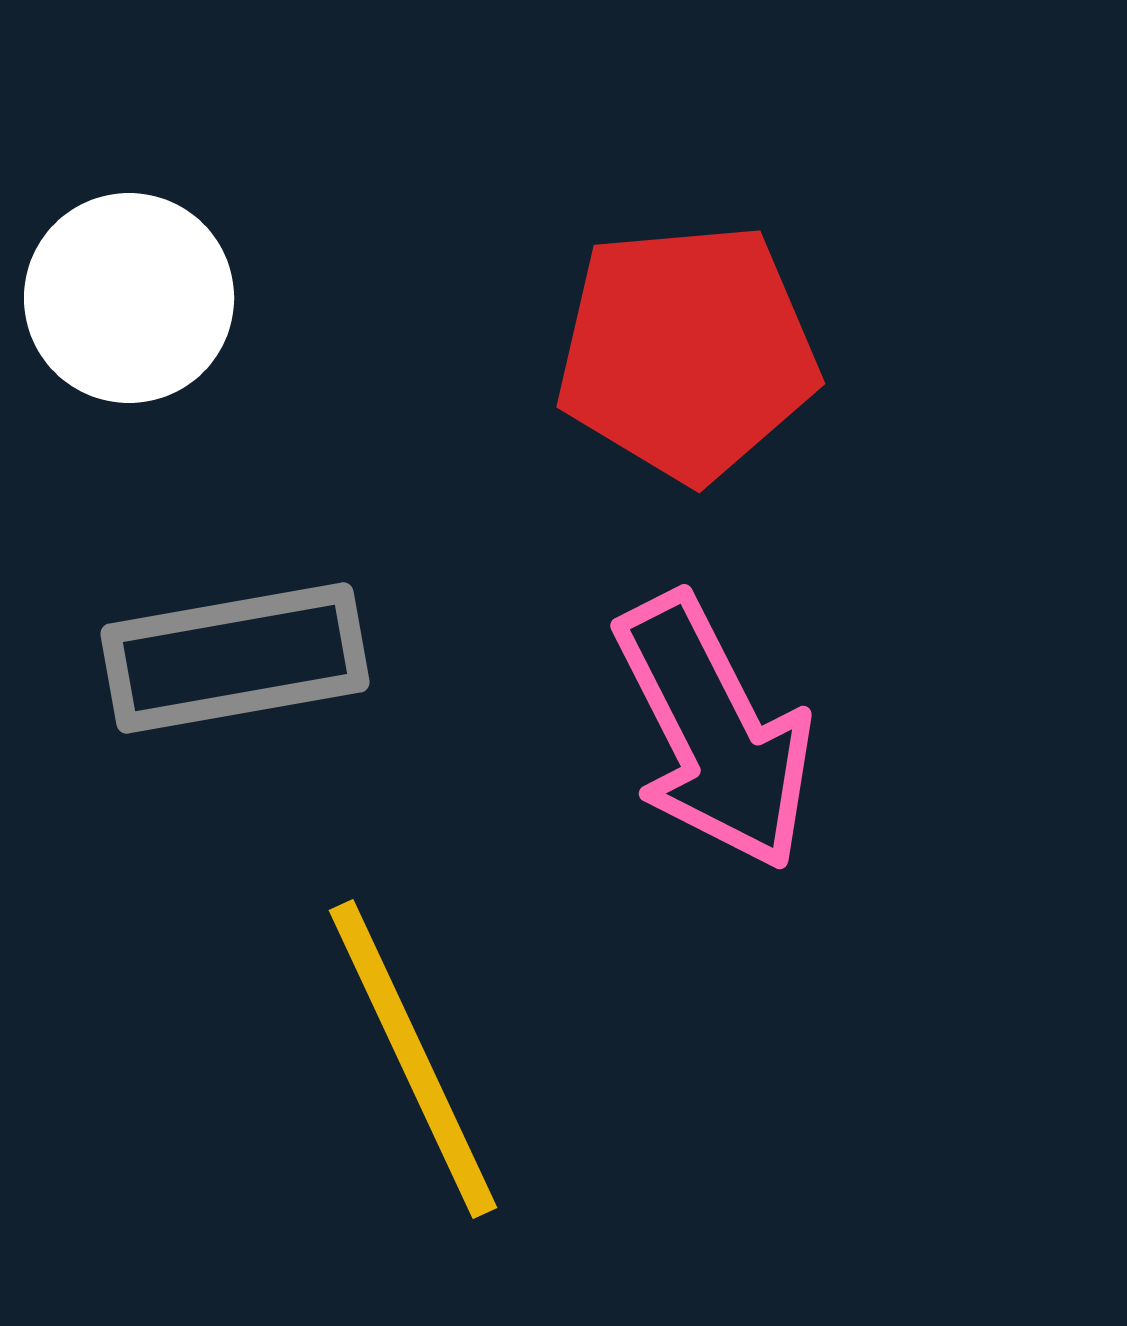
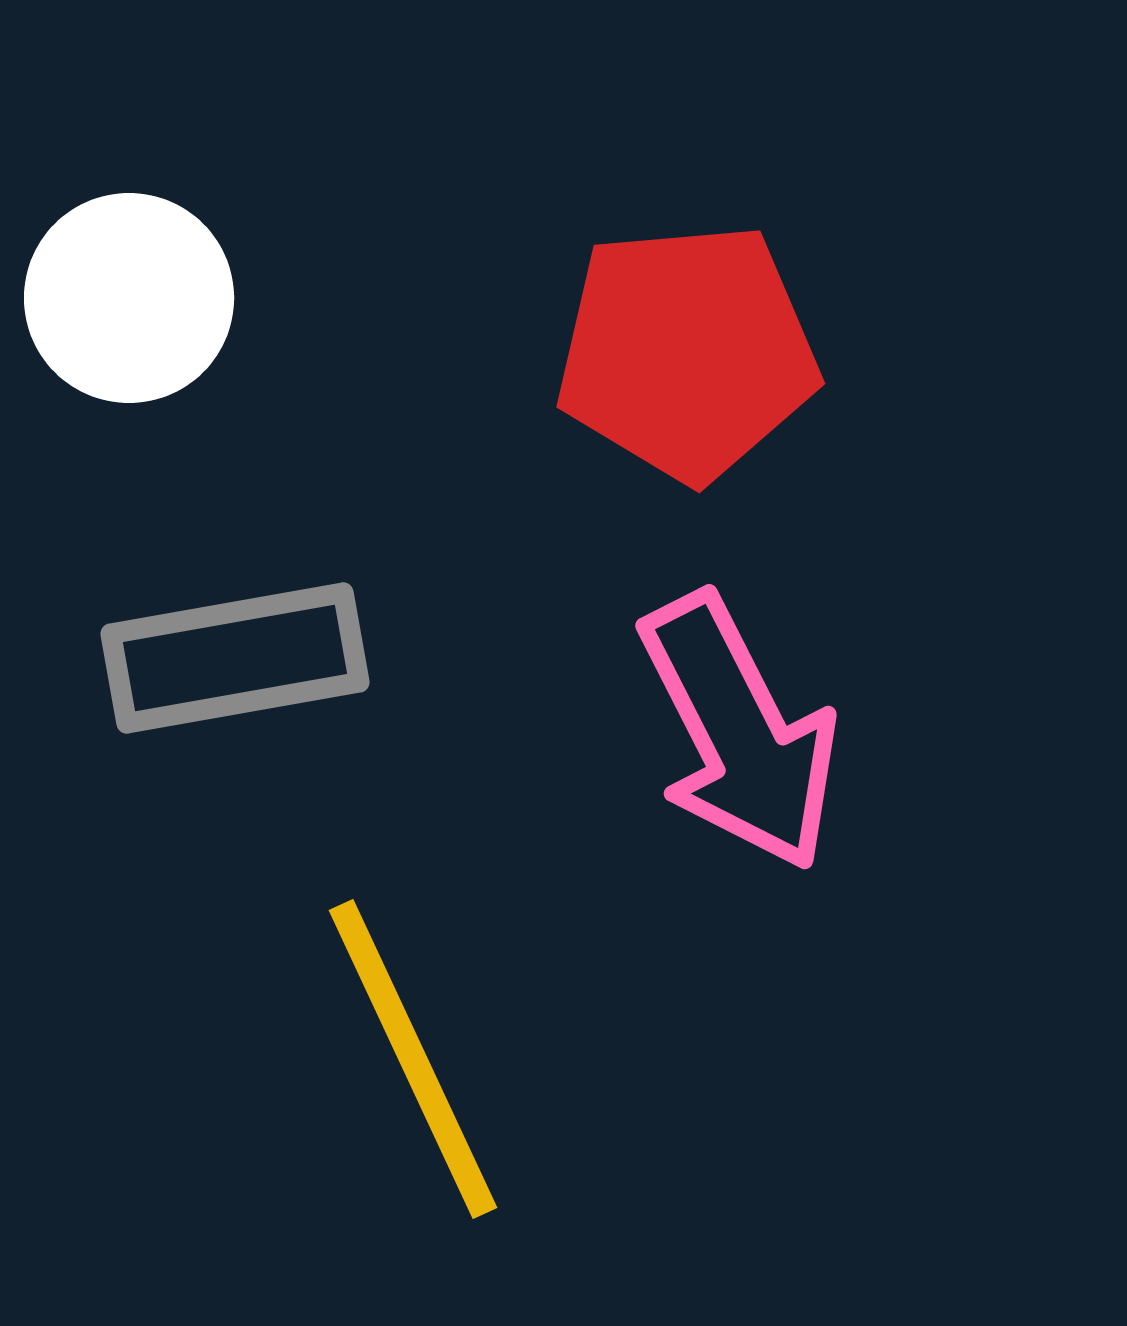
pink arrow: moved 25 px right
